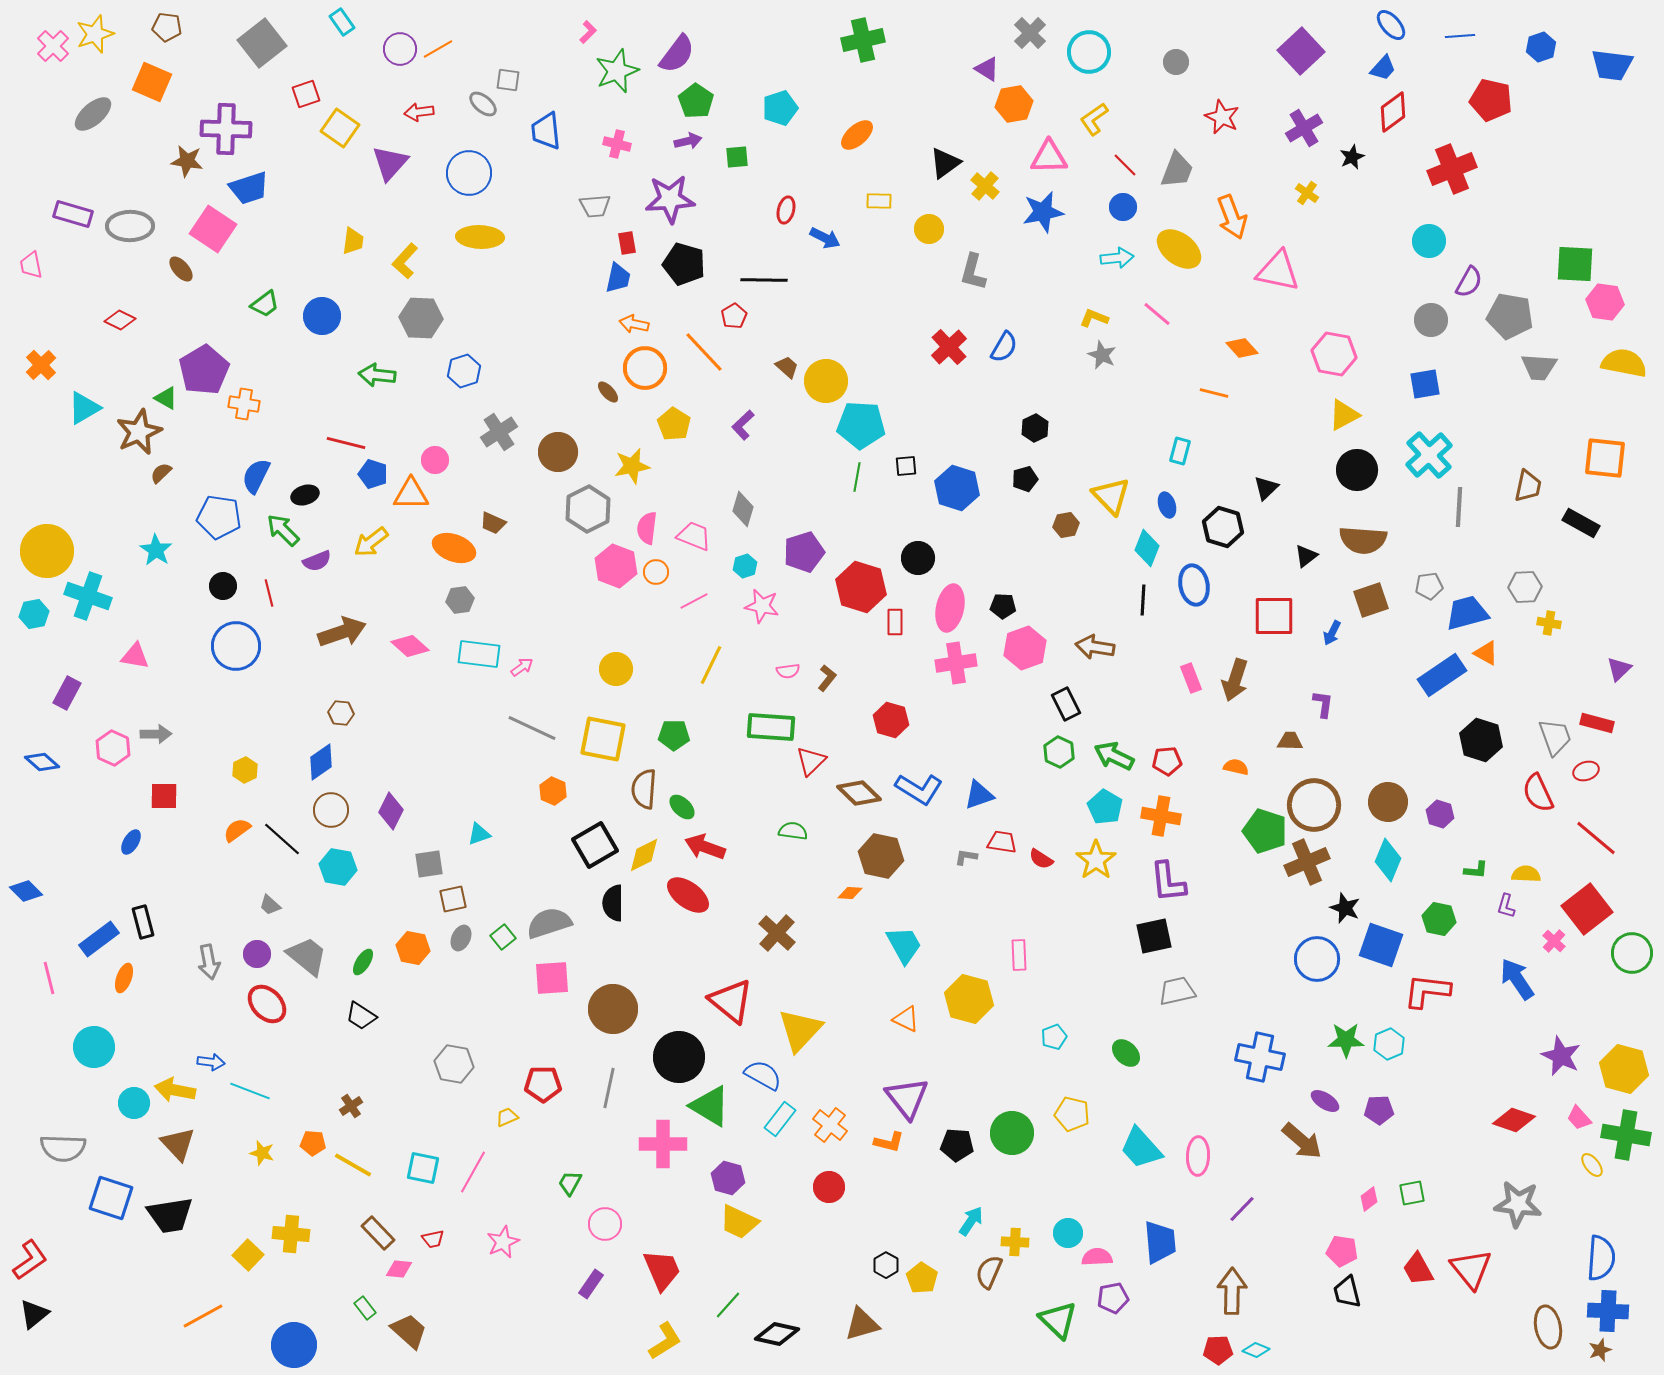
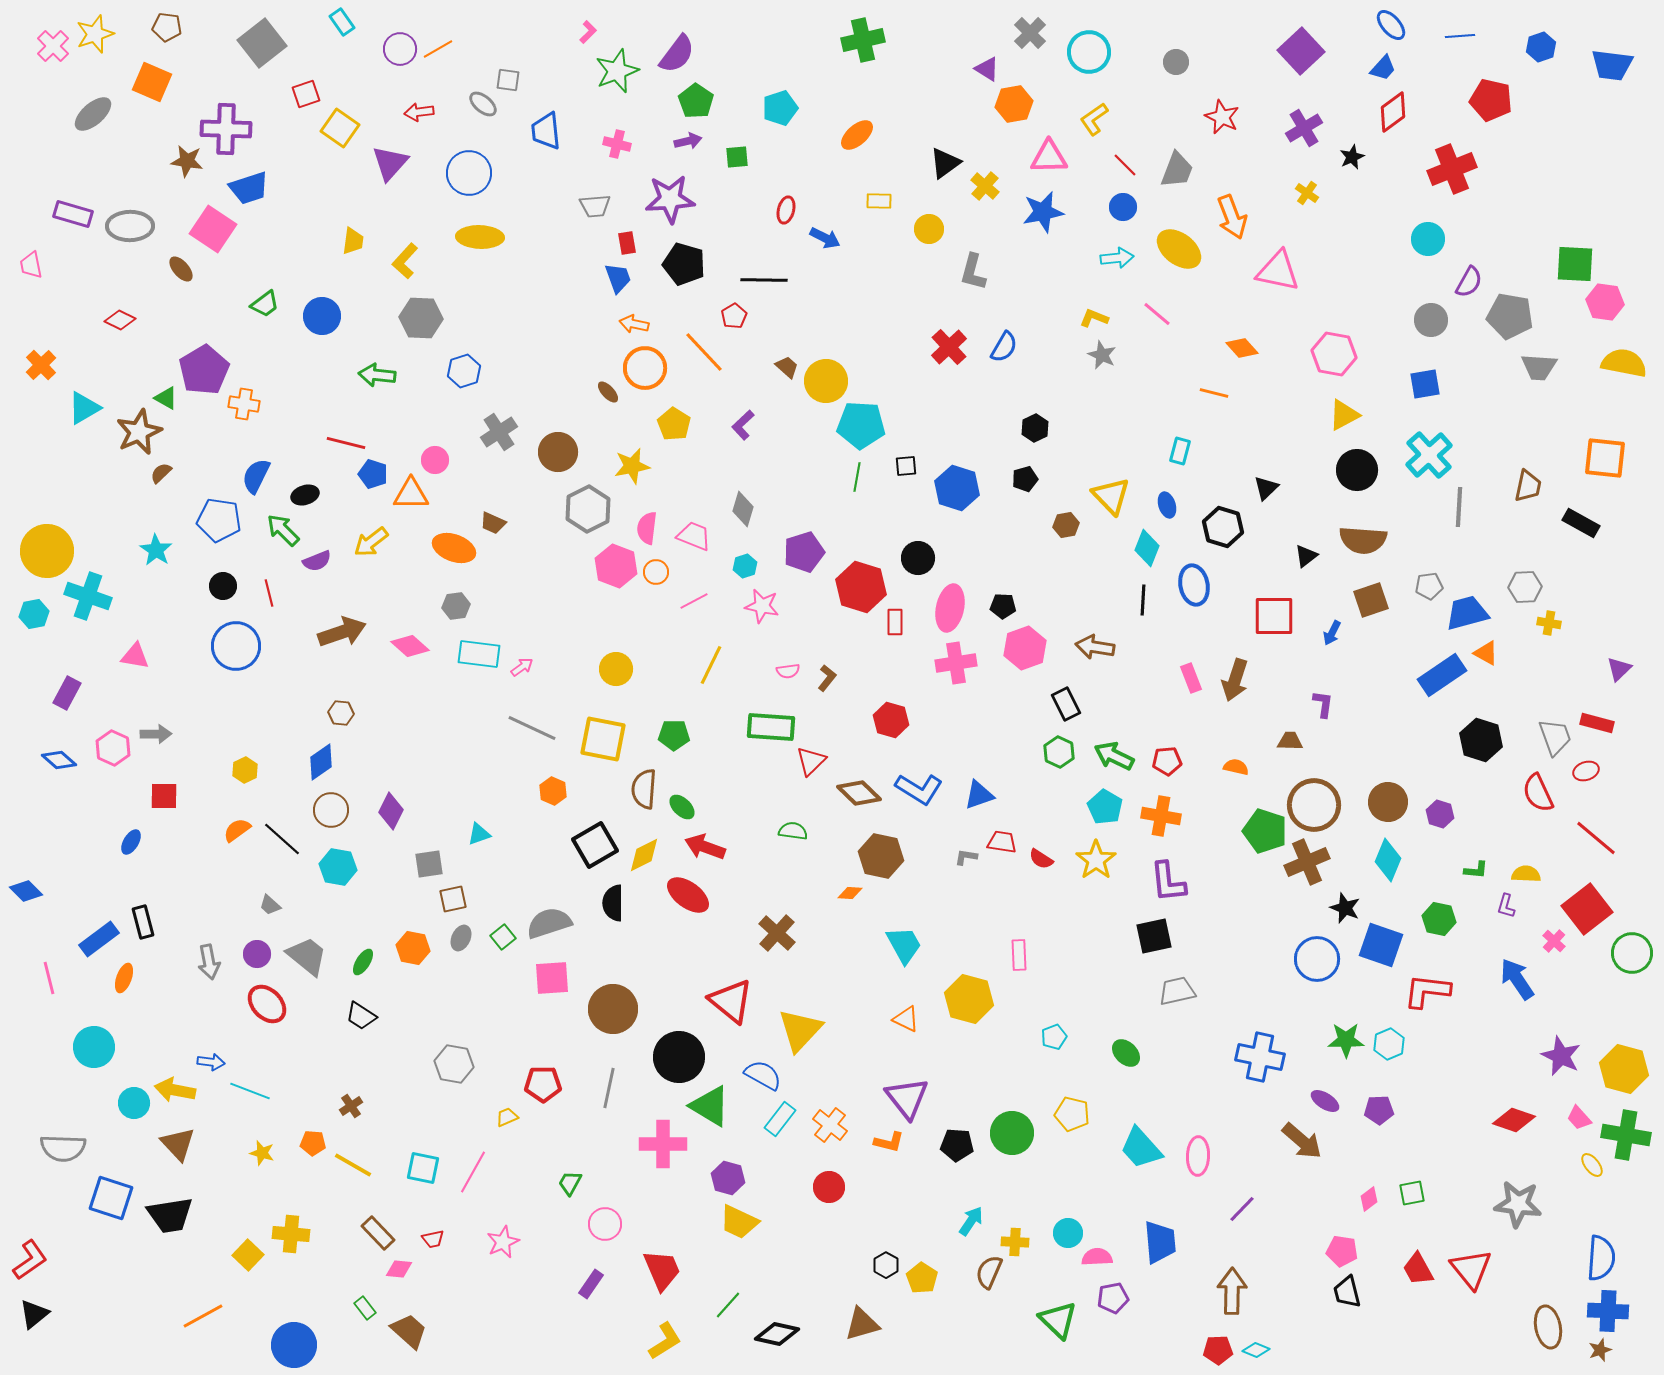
cyan circle at (1429, 241): moved 1 px left, 2 px up
blue trapezoid at (618, 278): rotated 32 degrees counterclockwise
blue pentagon at (219, 517): moved 3 px down
gray hexagon at (460, 600): moved 4 px left, 6 px down
blue diamond at (42, 762): moved 17 px right, 2 px up
